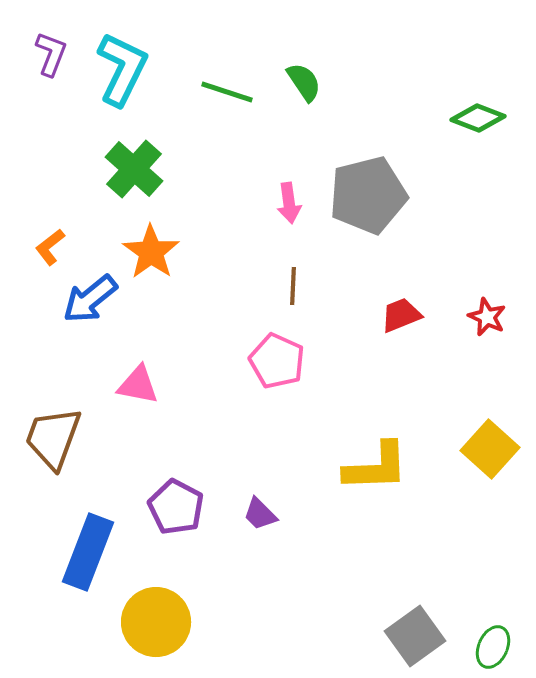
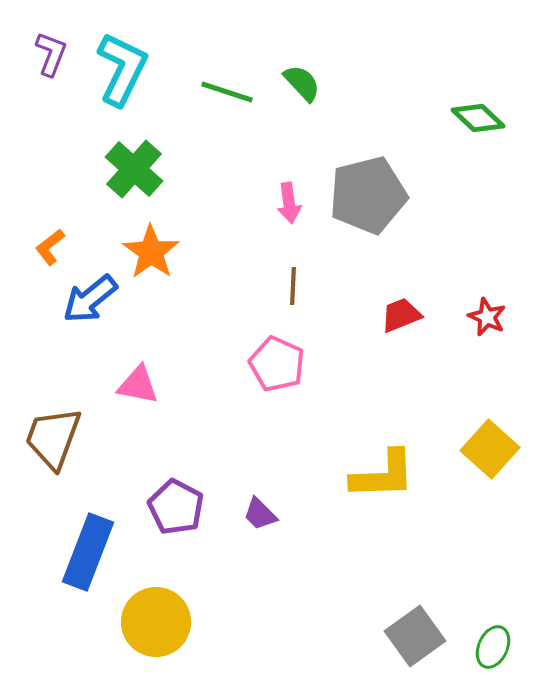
green semicircle: moved 2 px left, 1 px down; rotated 9 degrees counterclockwise
green diamond: rotated 22 degrees clockwise
pink pentagon: moved 3 px down
yellow L-shape: moved 7 px right, 8 px down
